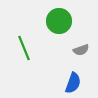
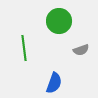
green line: rotated 15 degrees clockwise
blue semicircle: moved 19 px left
